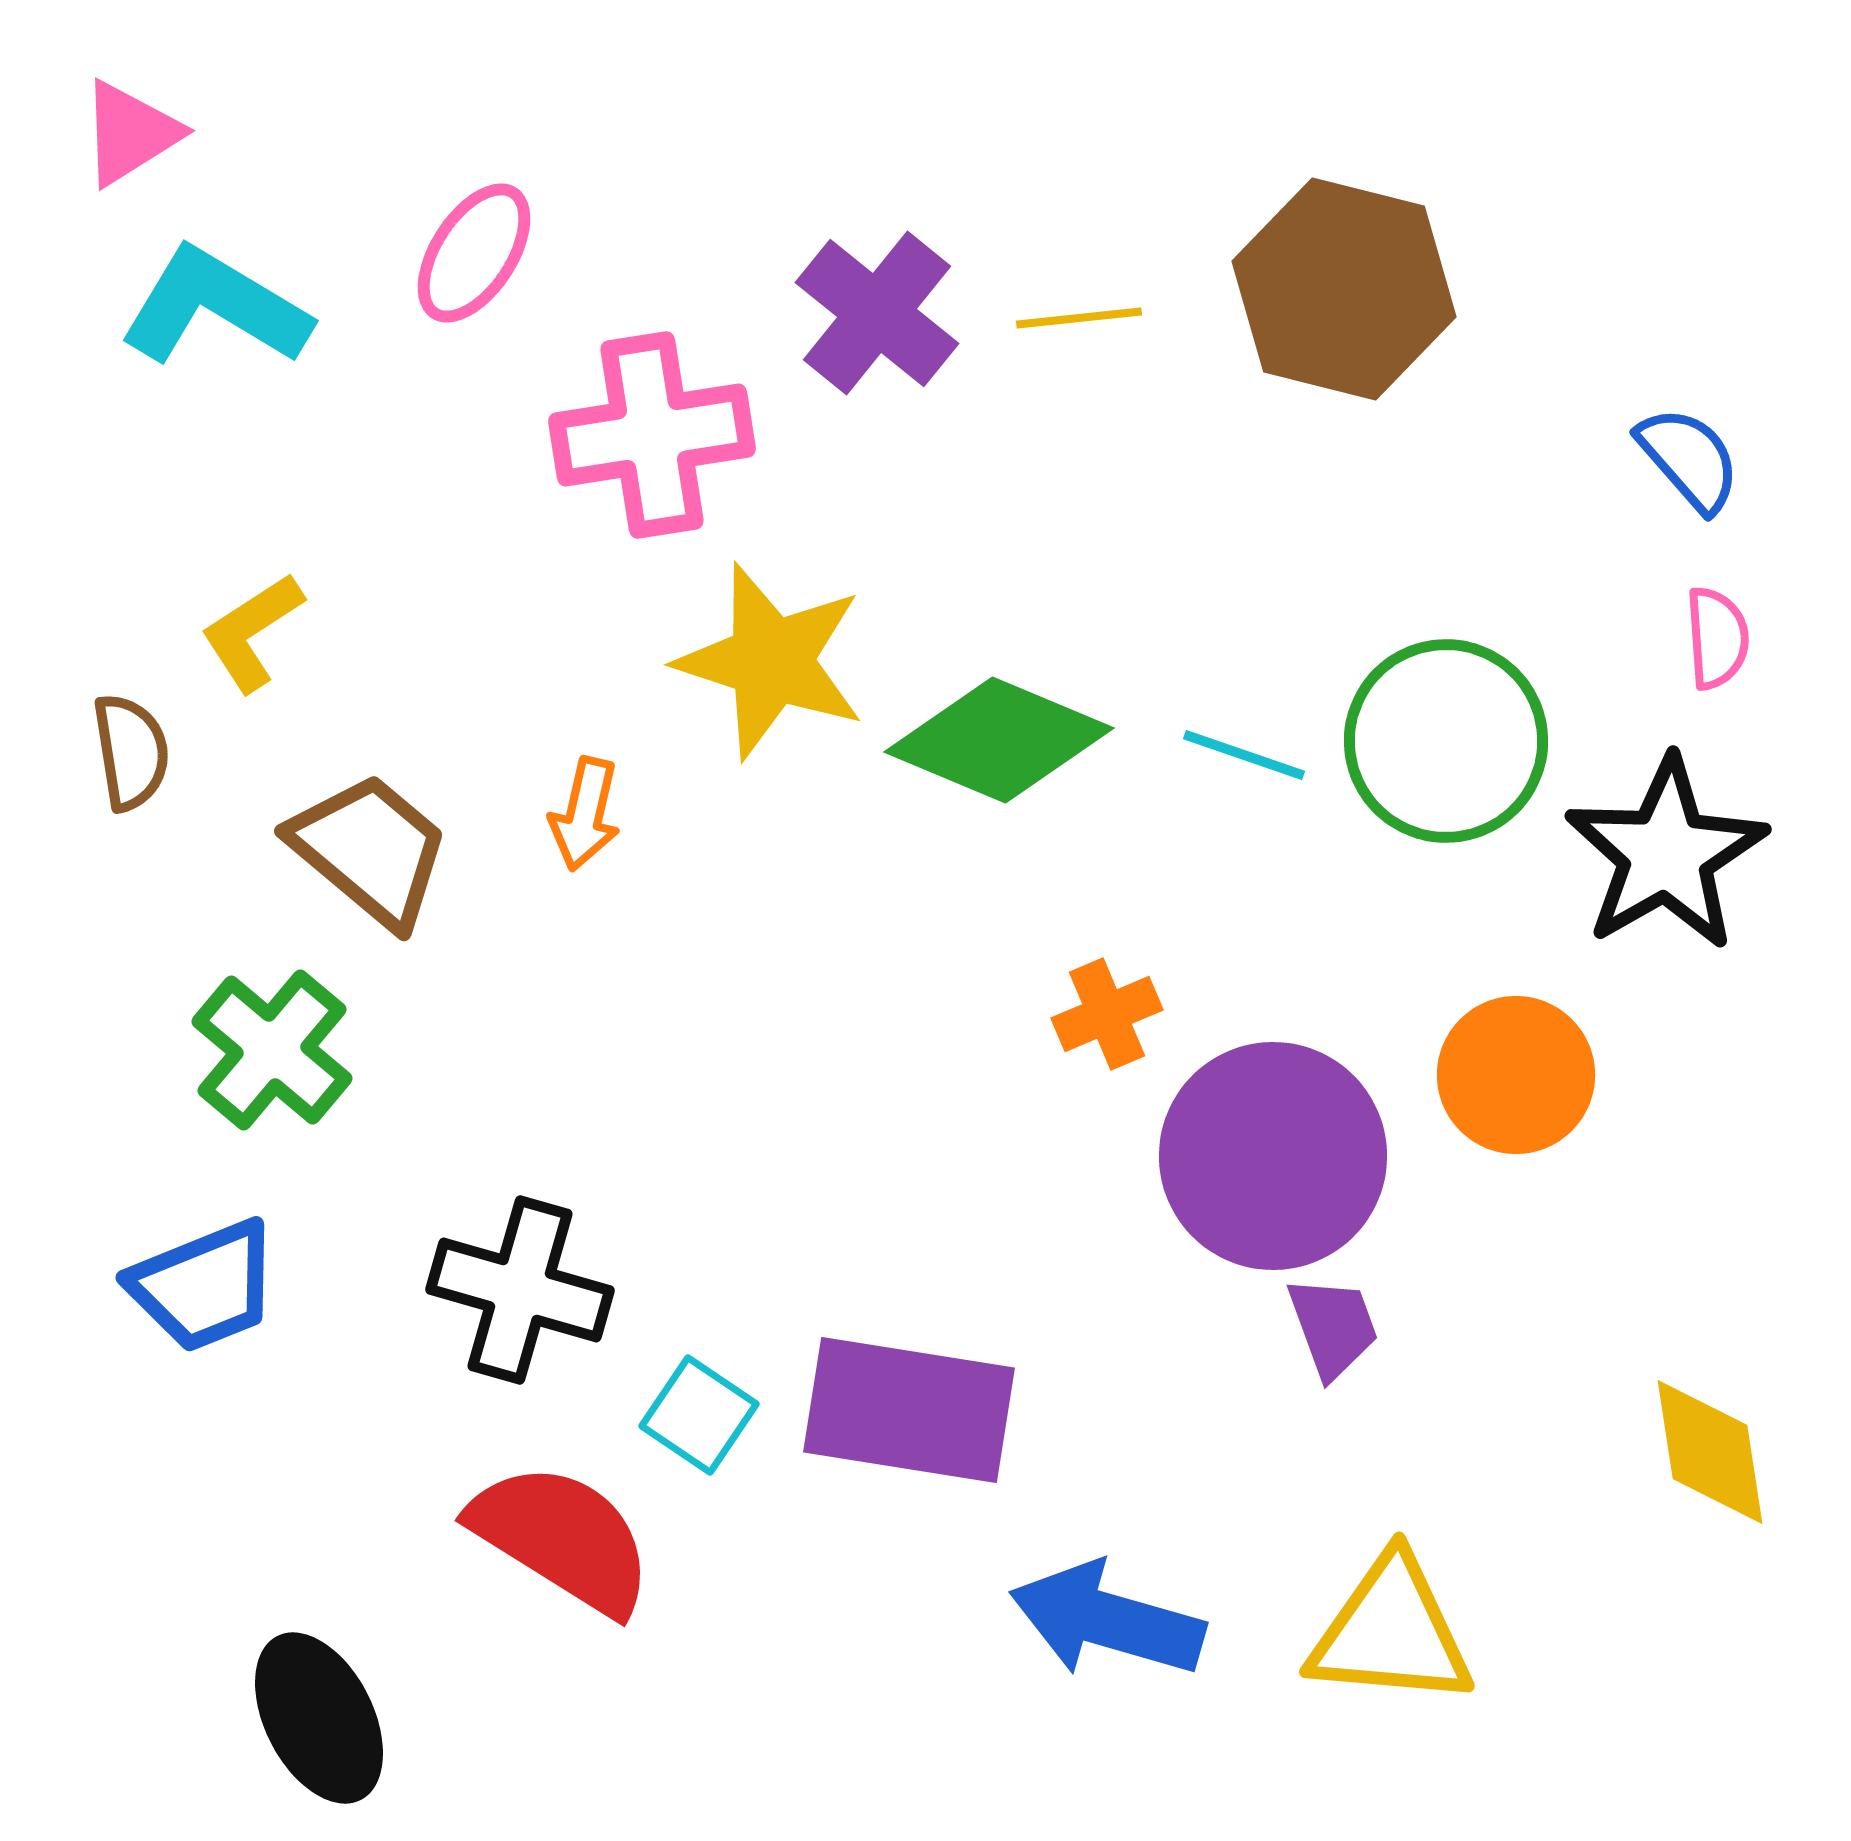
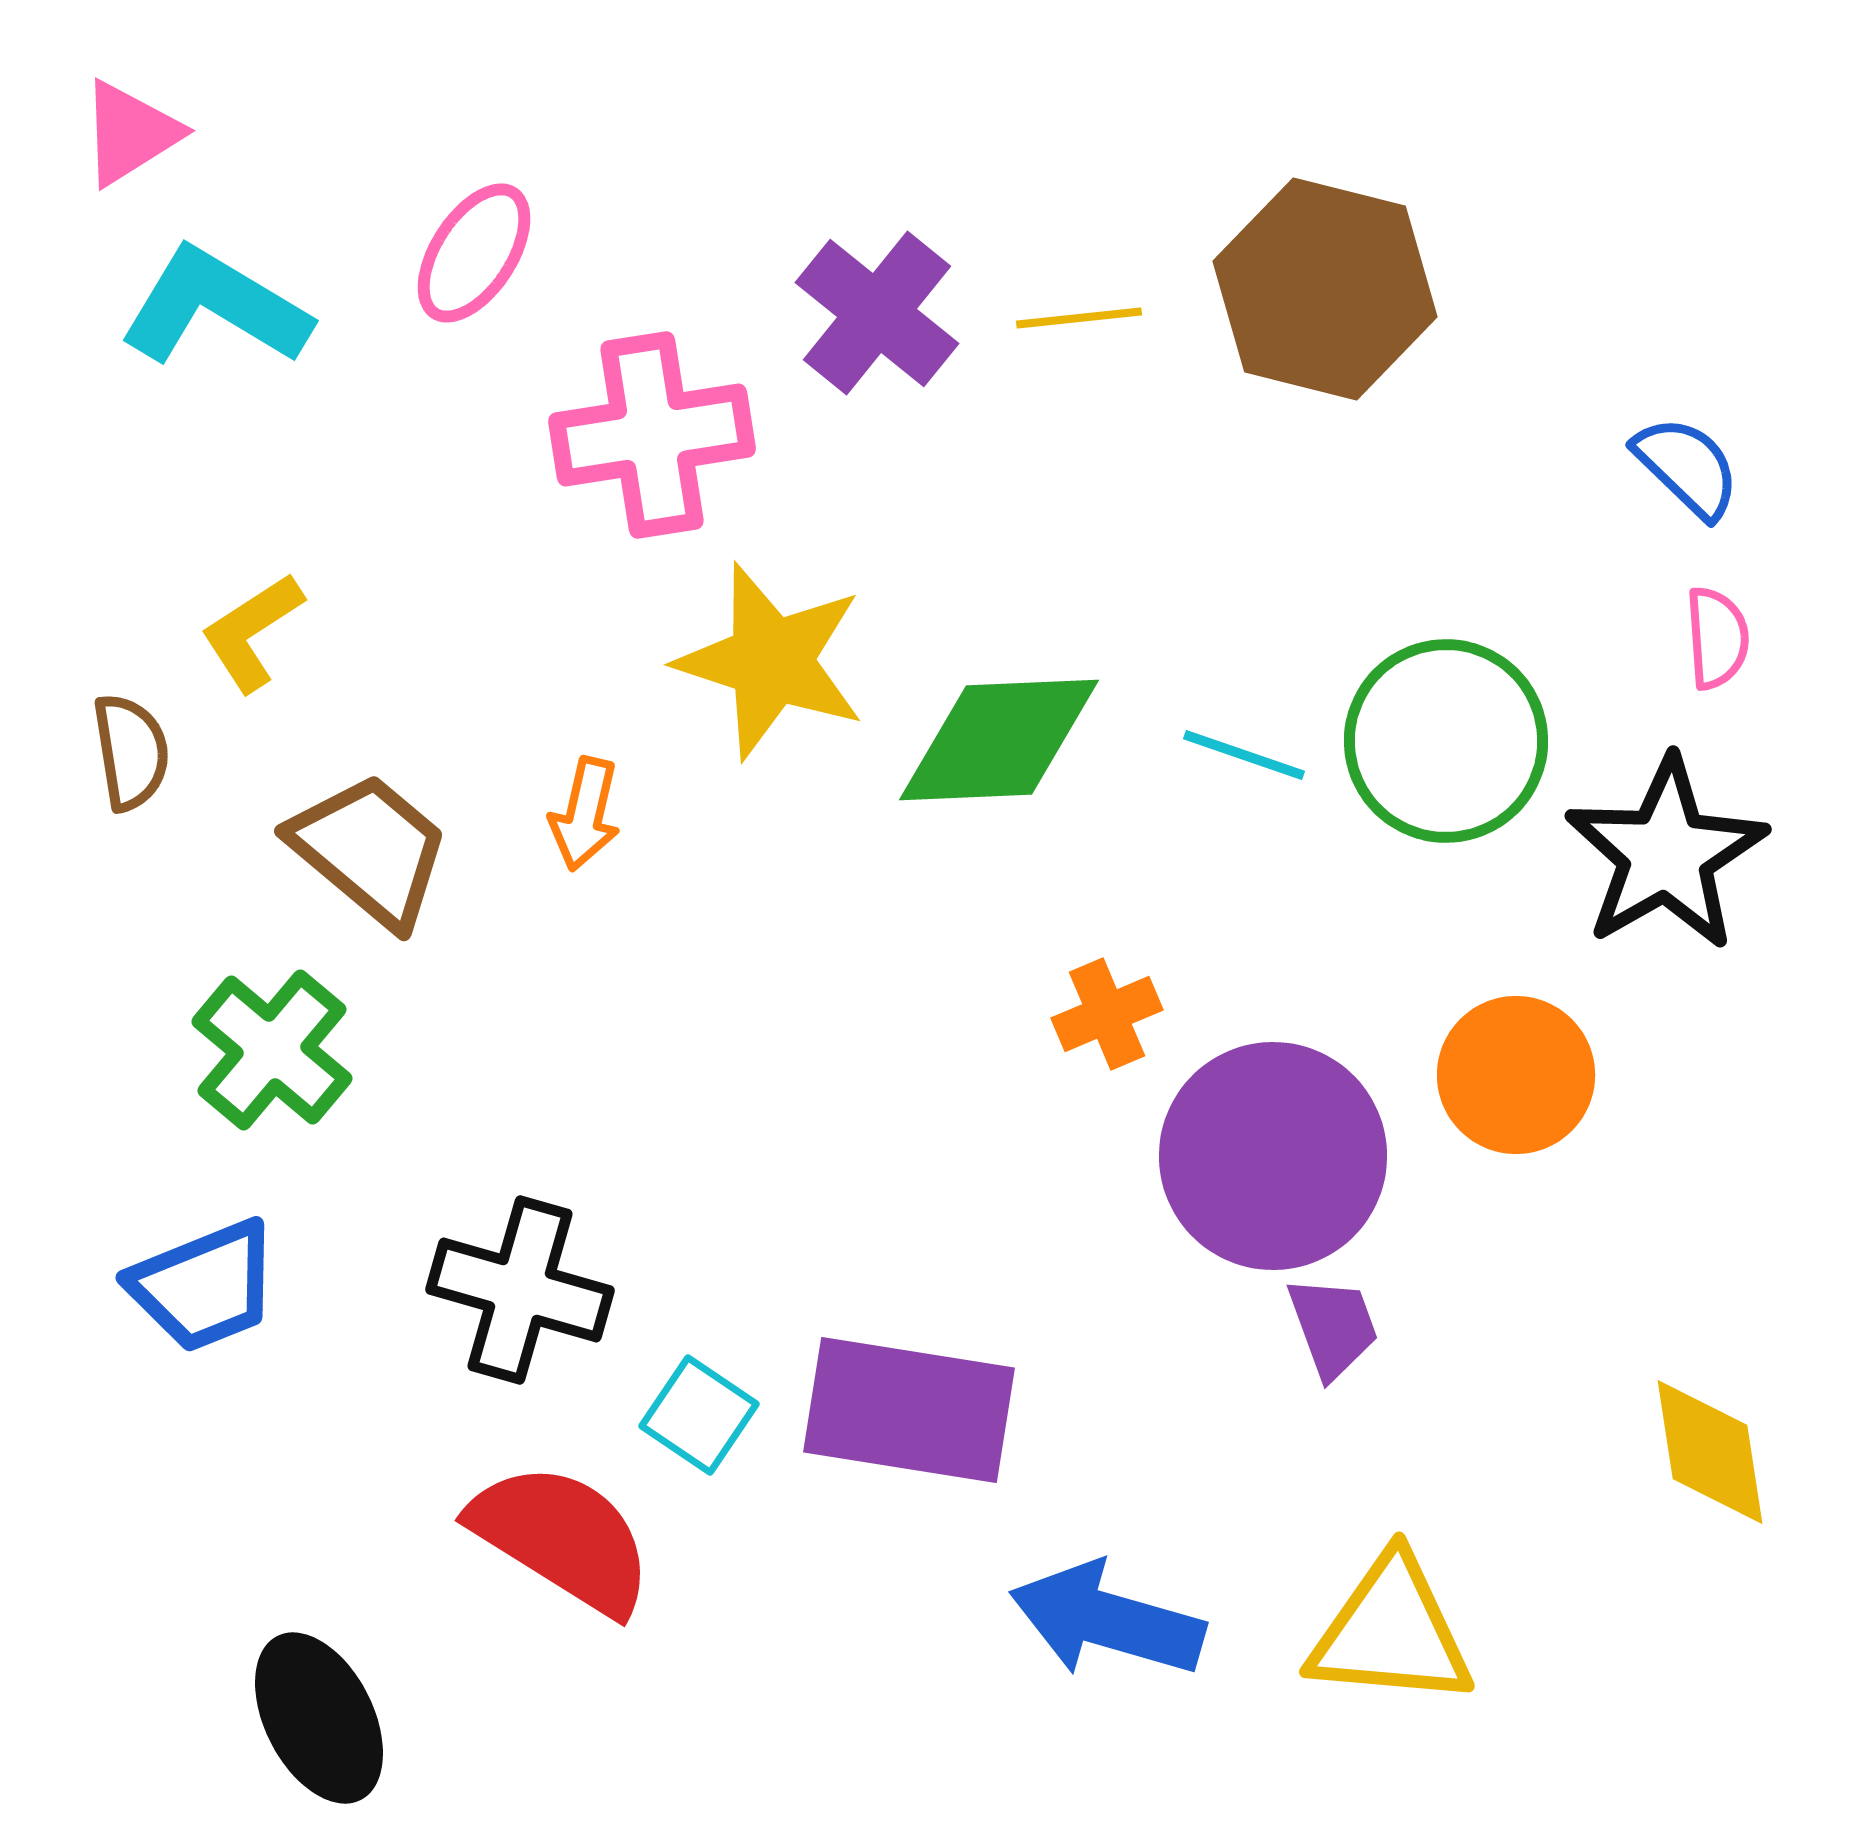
brown hexagon: moved 19 px left
blue semicircle: moved 2 px left, 8 px down; rotated 5 degrees counterclockwise
green diamond: rotated 25 degrees counterclockwise
